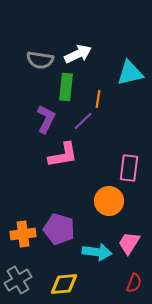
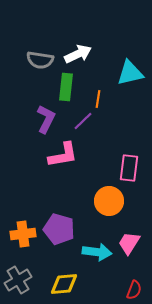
red semicircle: moved 7 px down
